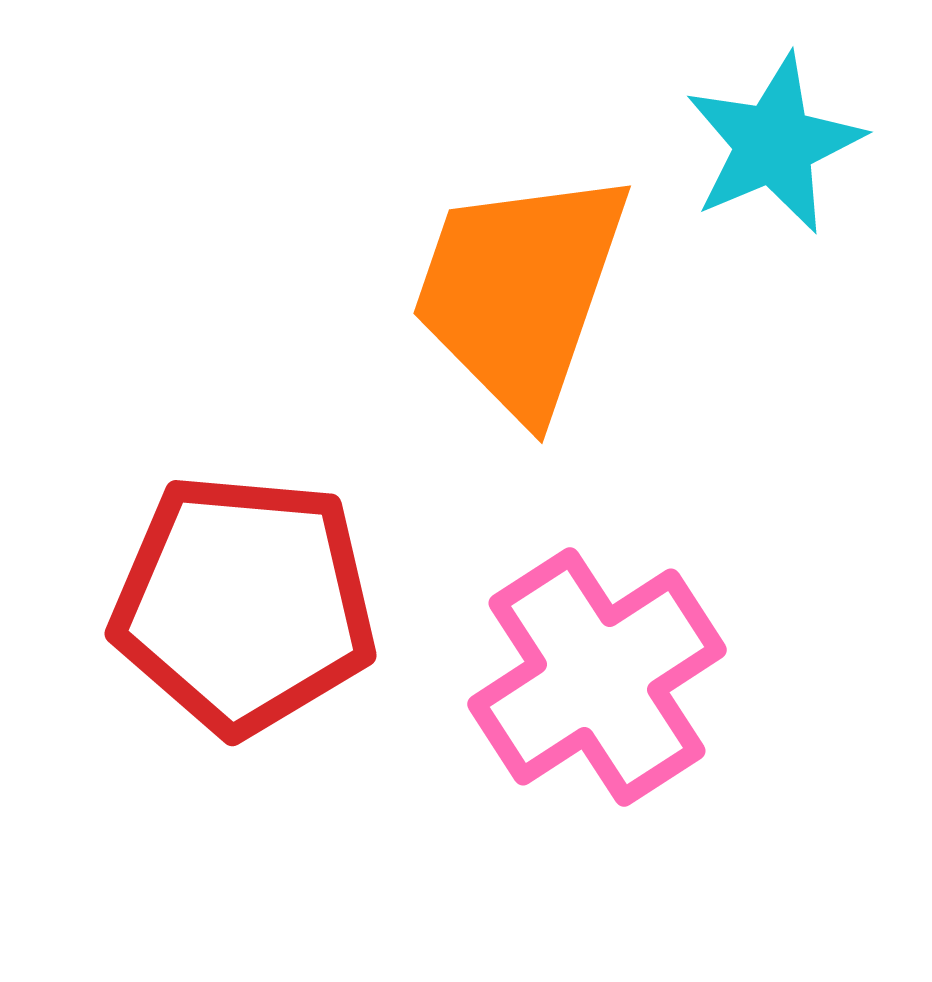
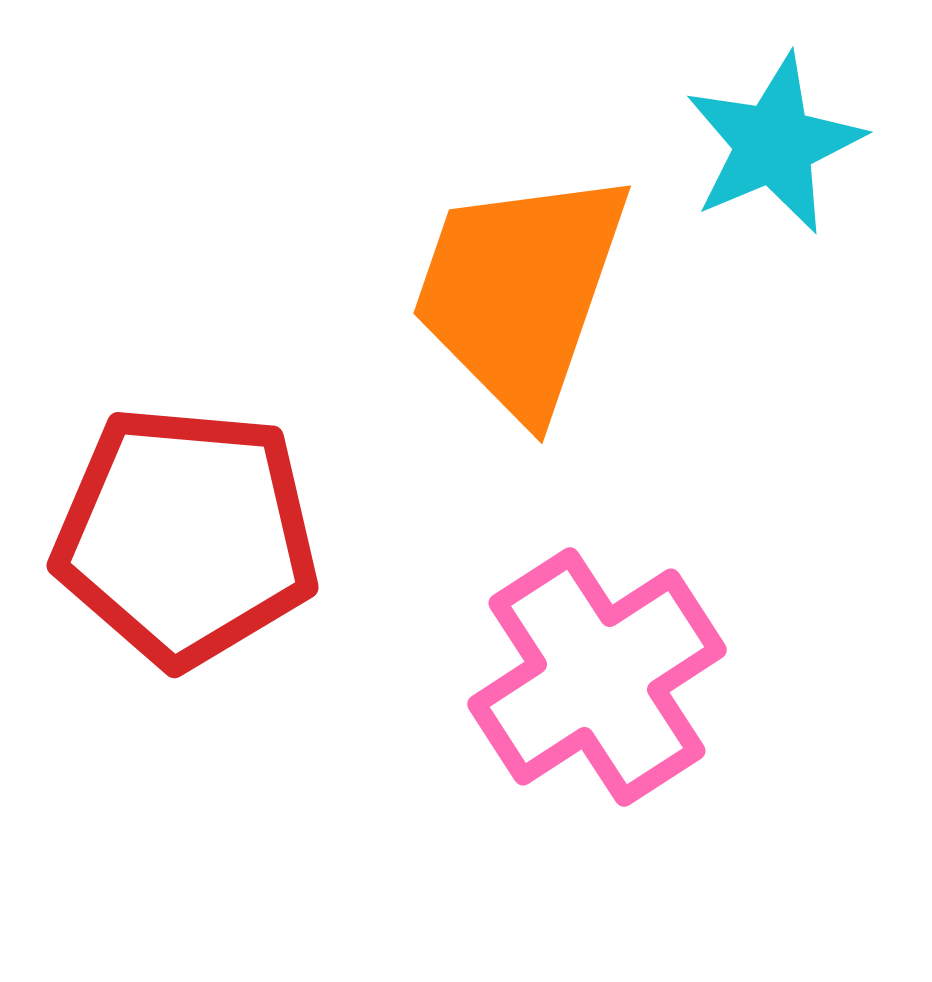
red pentagon: moved 58 px left, 68 px up
